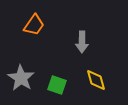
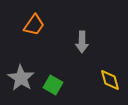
yellow diamond: moved 14 px right
green square: moved 4 px left; rotated 12 degrees clockwise
